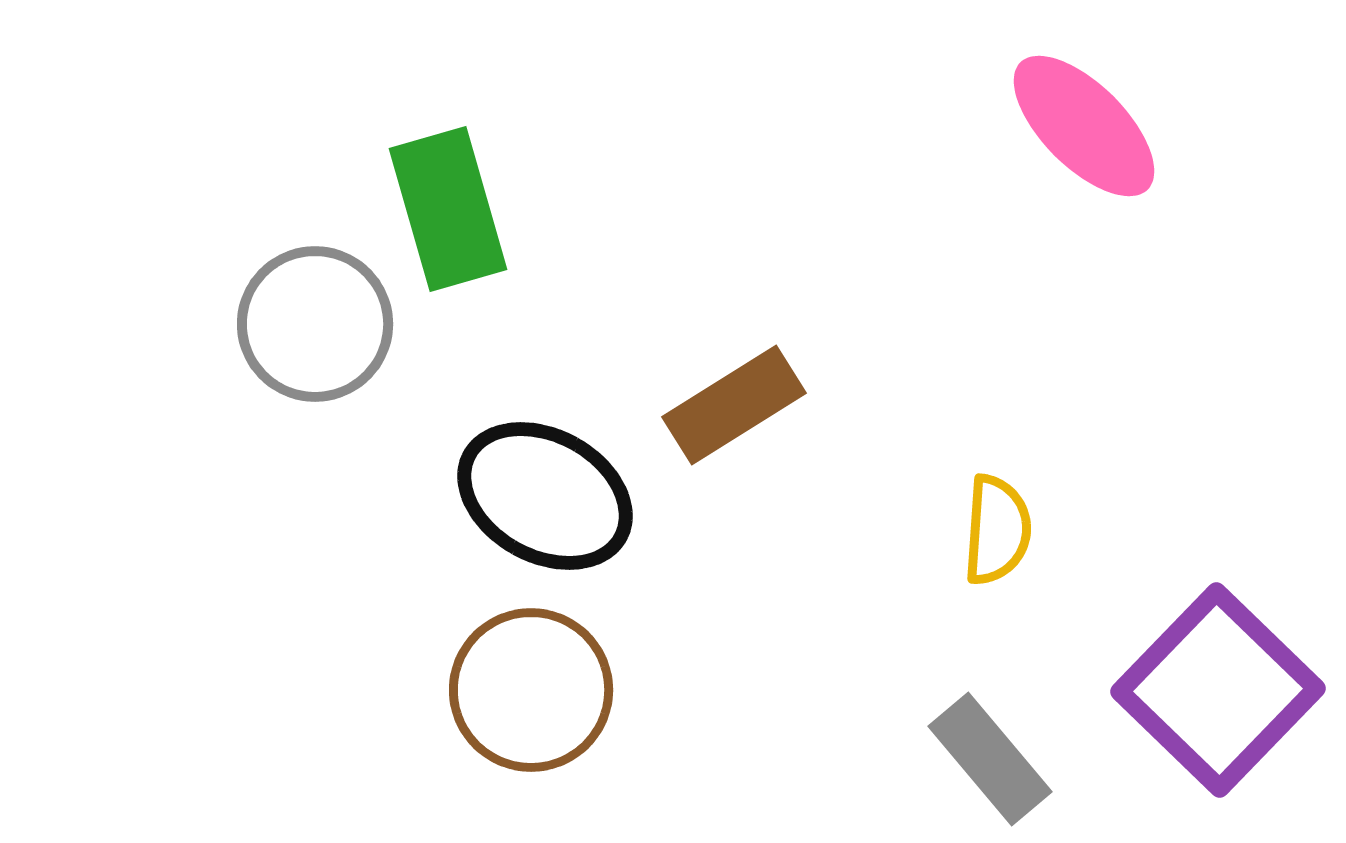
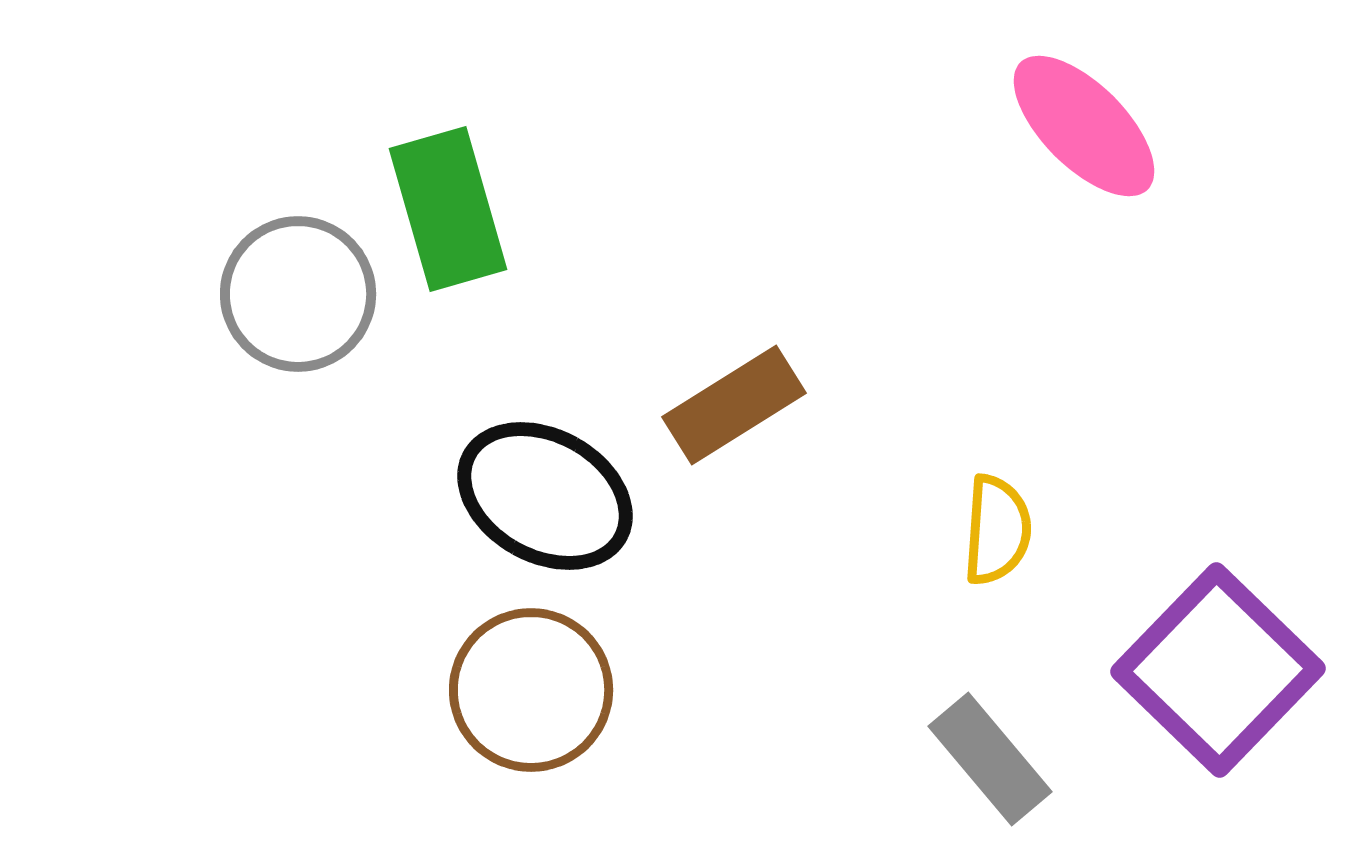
gray circle: moved 17 px left, 30 px up
purple square: moved 20 px up
